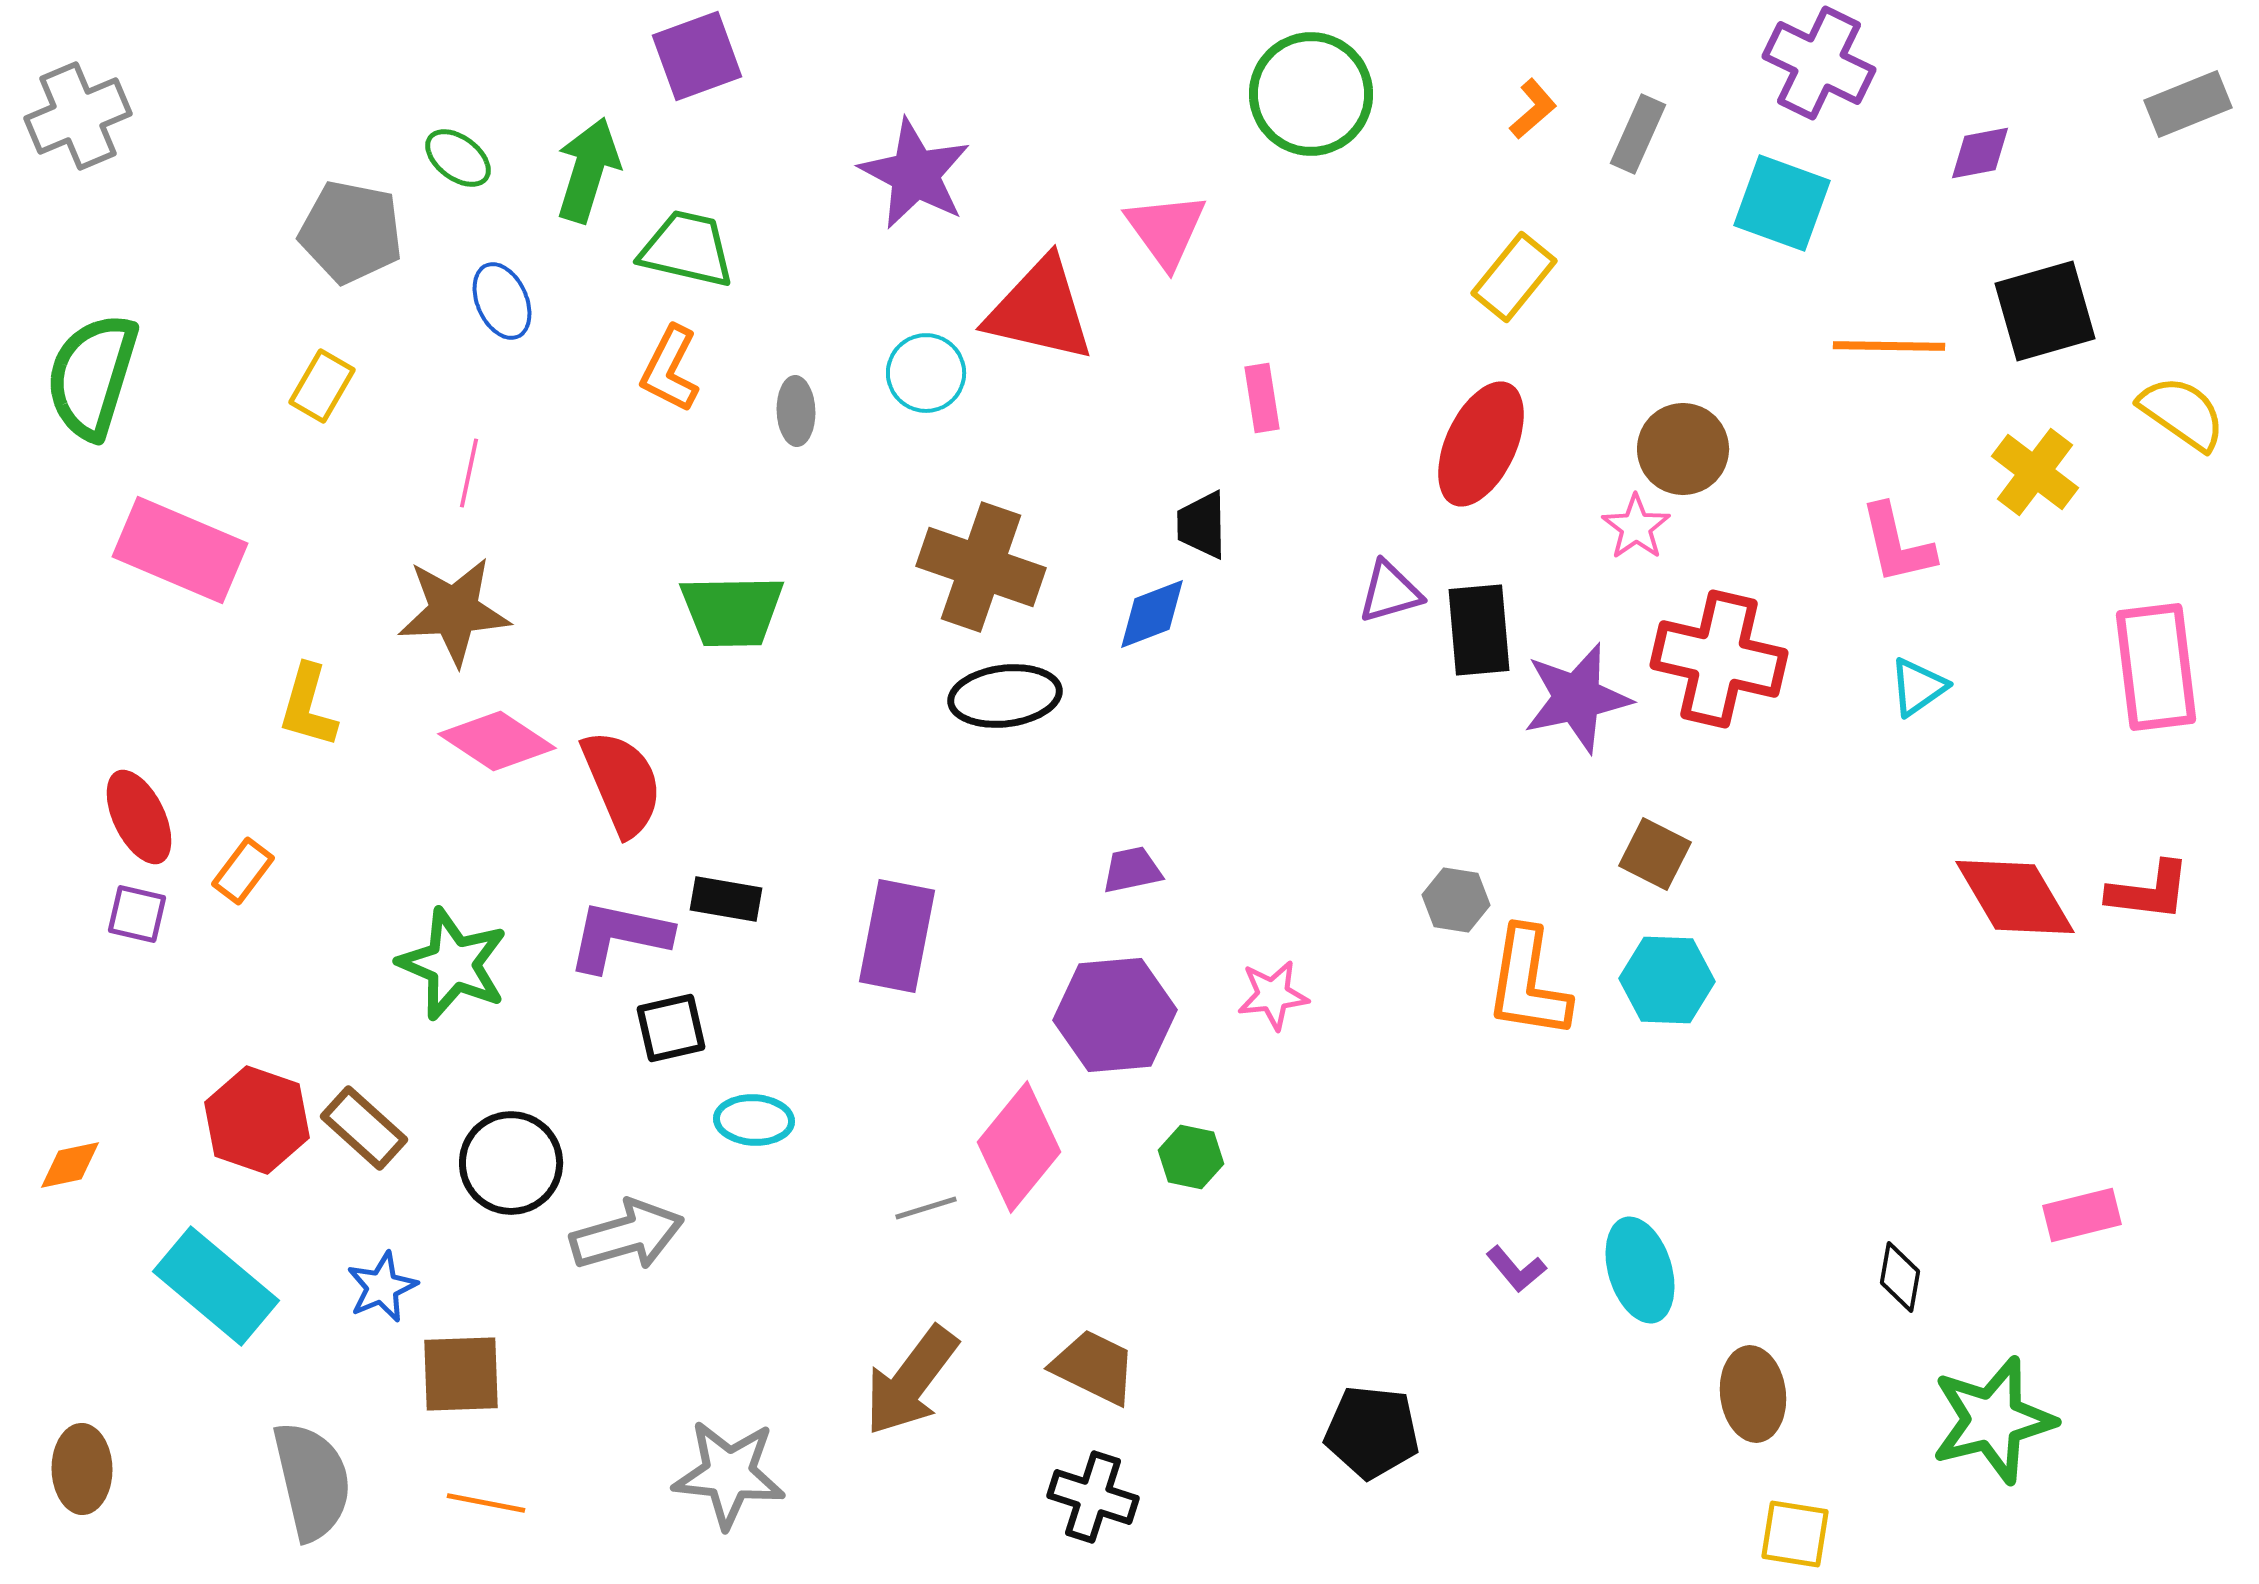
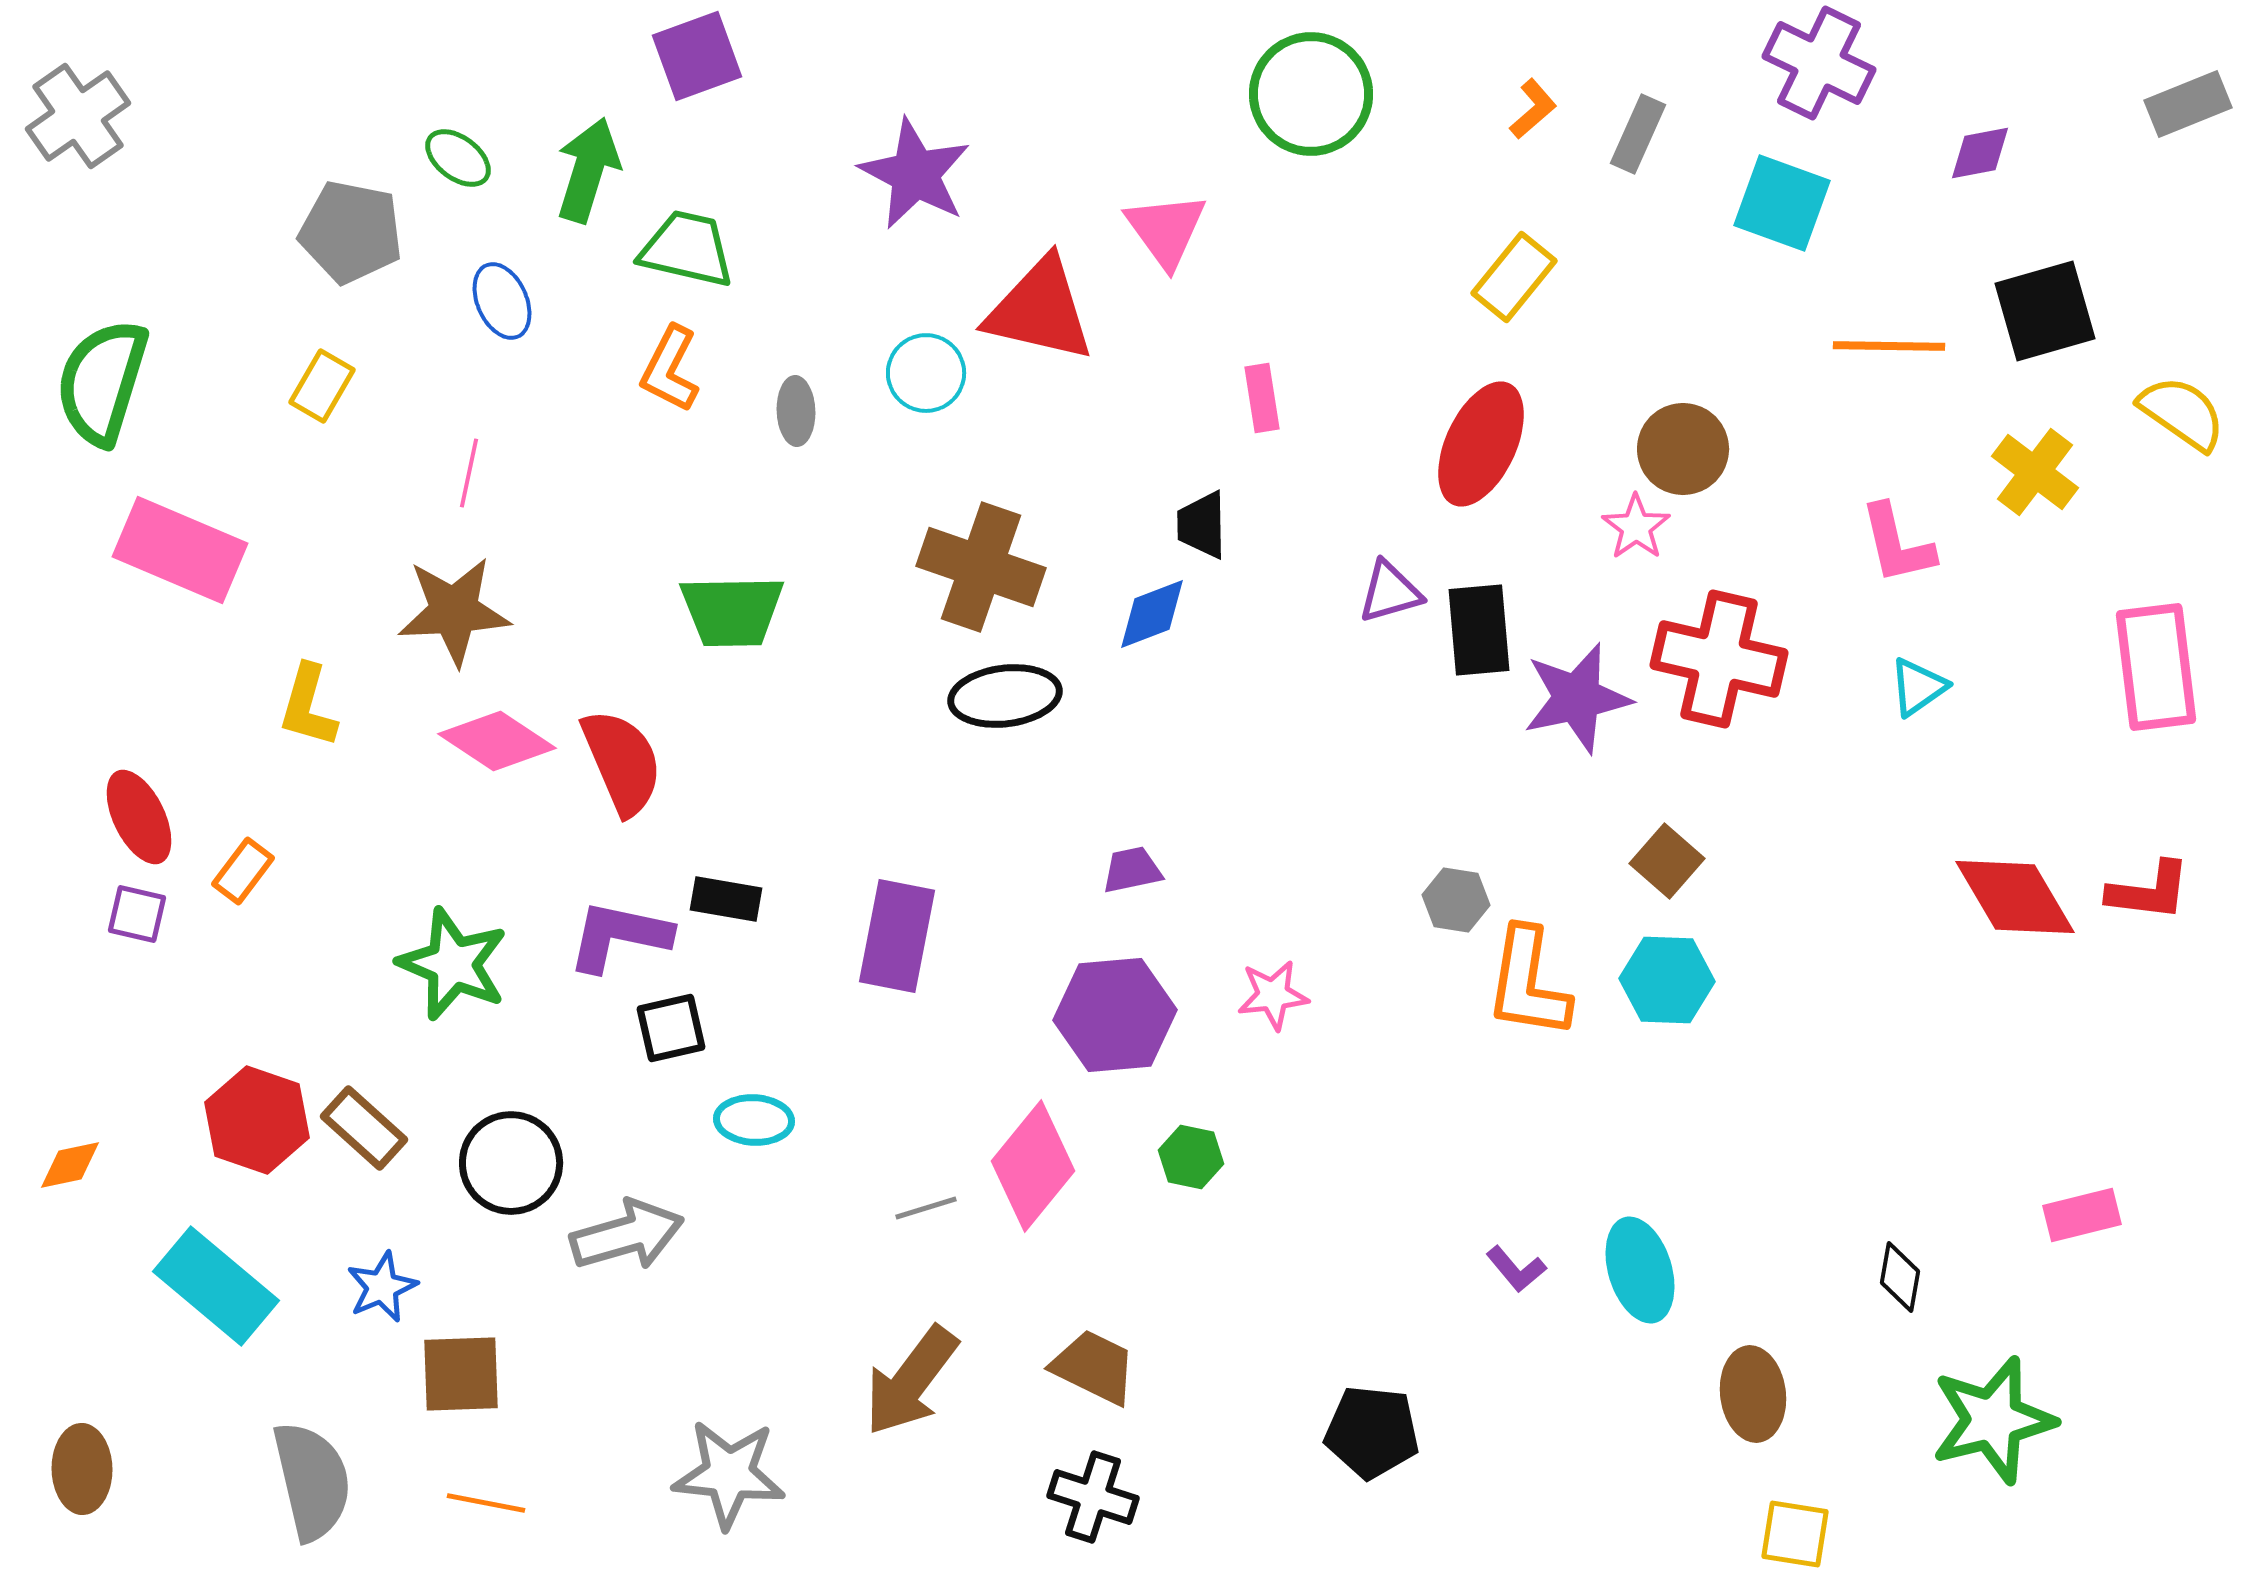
gray cross at (78, 116): rotated 12 degrees counterclockwise
green semicircle at (92, 376): moved 10 px right, 6 px down
red semicircle at (622, 783): moved 21 px up
brown square at (1655, 854): moved 12 px right, 7 px down; rotated 14 degrees clockwise
pink diamond at (1019, 1147): moved 14 px right, 19 px down
